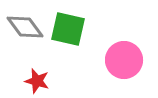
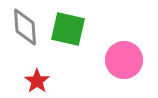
gray diamond: rotated 33 degrees clockwise
red star: rotated 20 degrees clockwise
